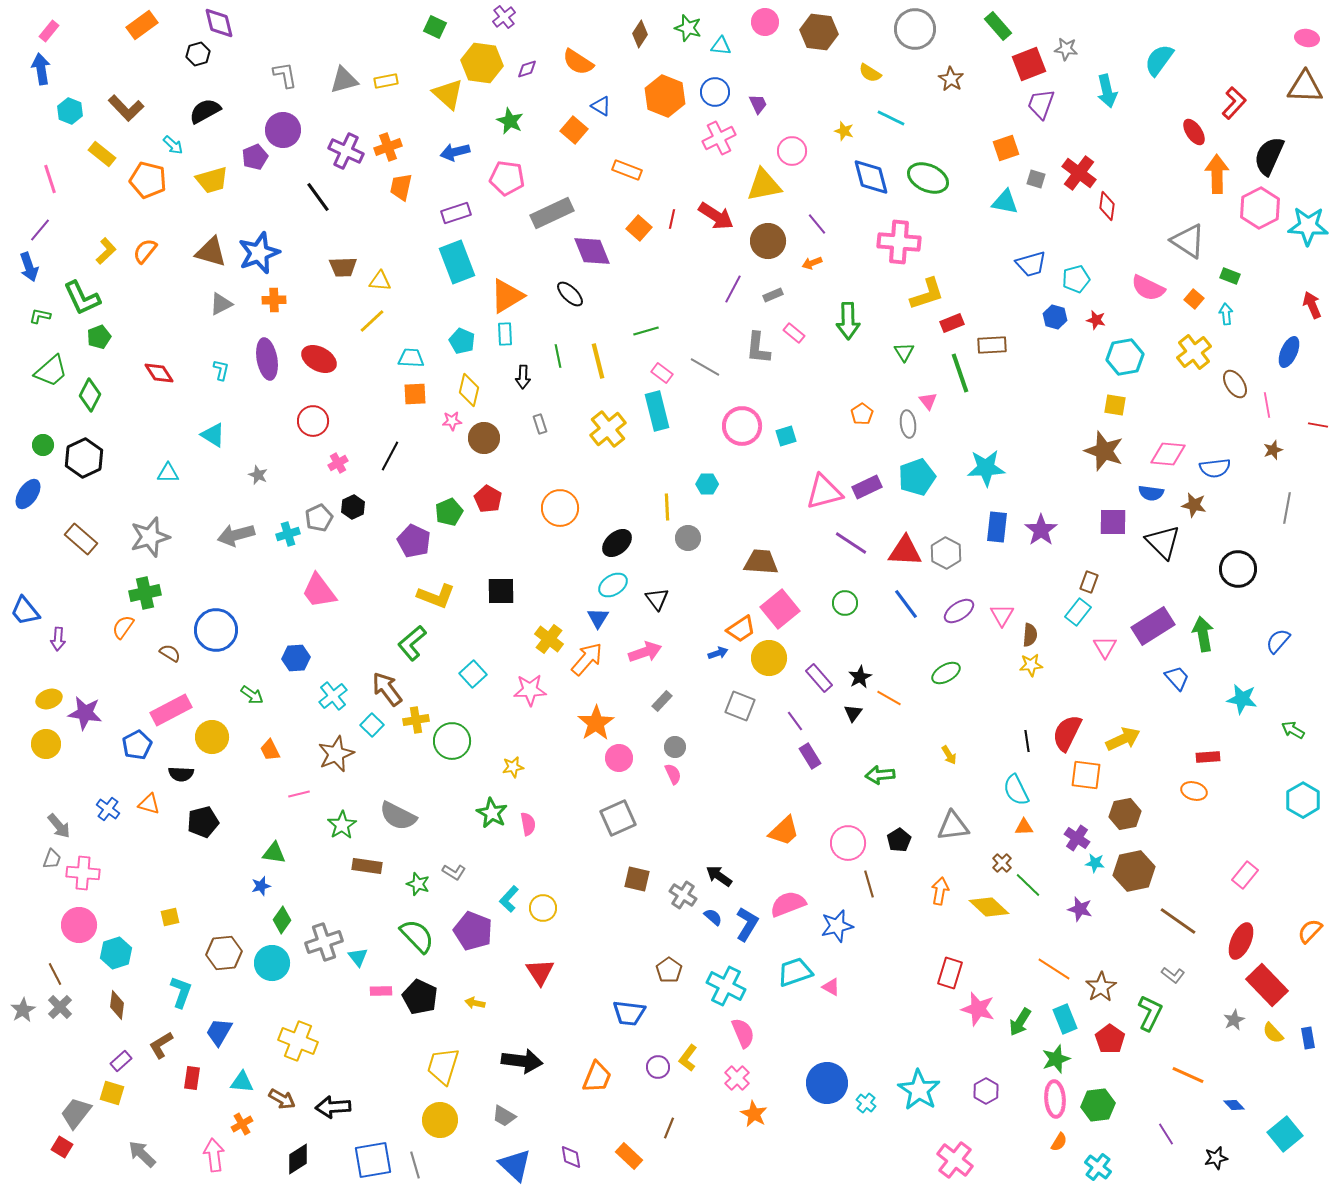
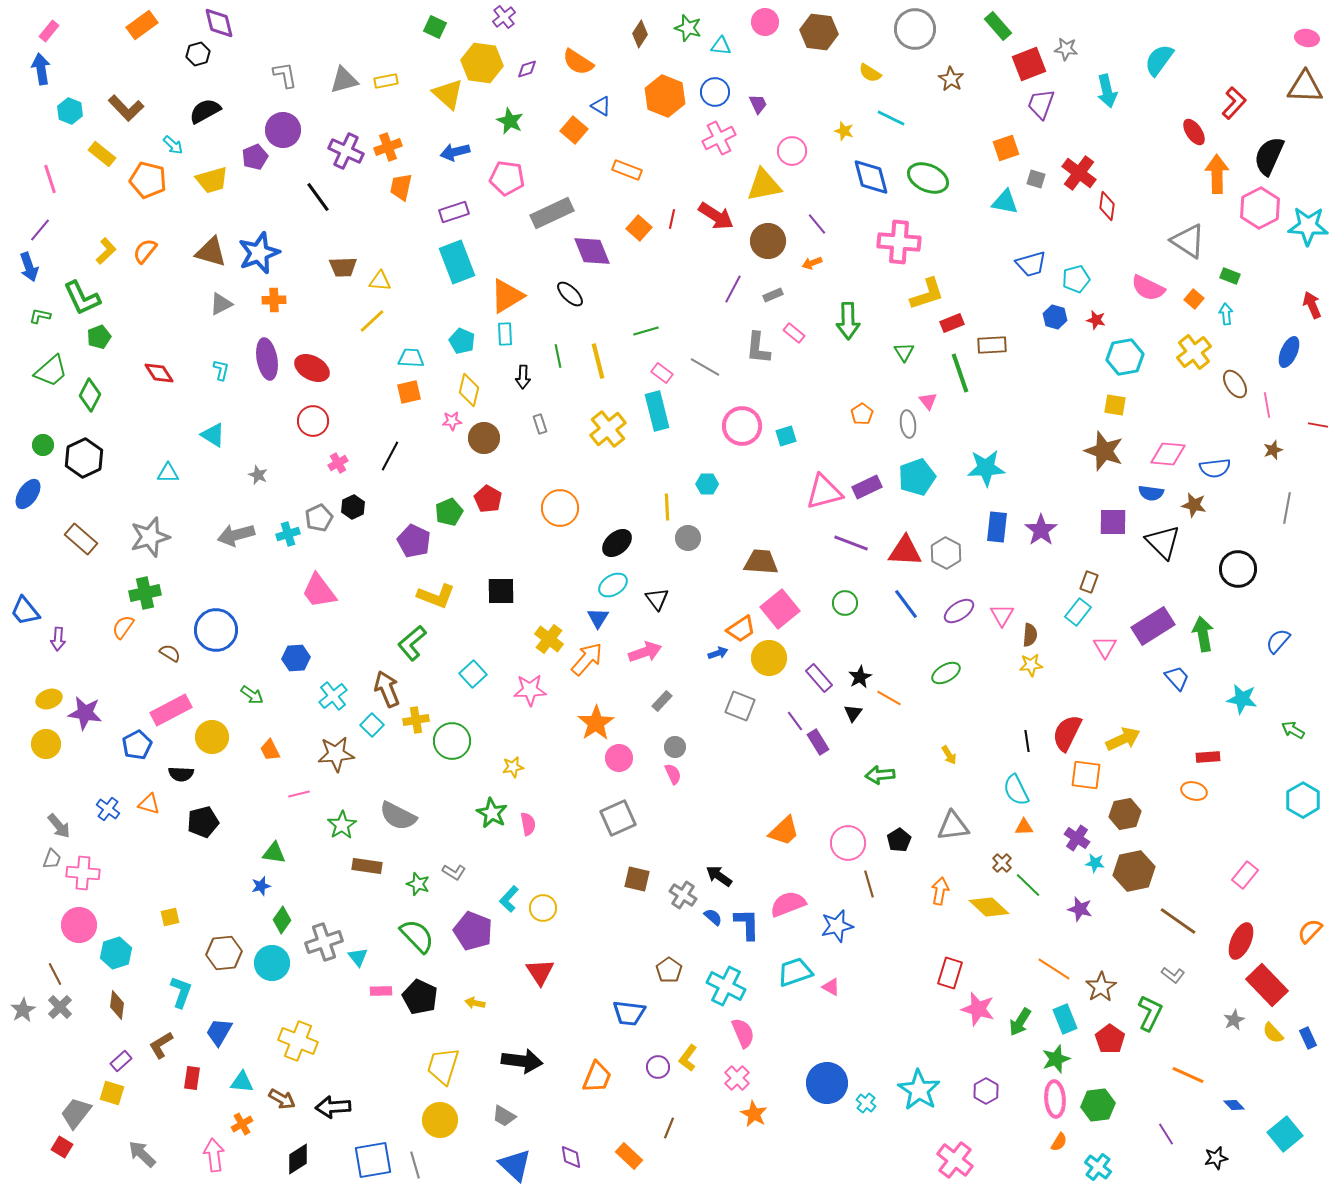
purple rectangle at (456, 213): moved 2 px left, 1 px up
red ellipse at (319, 359): moved 7 px left, 9 px down
orange square at (415, 394): moved 6 px left, 2 px up; rotated 10 degrees counterclockwise
purple line at (851, 543): rotated 12 degrees counterclockwise
brown arrow at (387, 689): rotated 15 degrees clockwise
brown star at (336, 754): rotated 18 degrees clockwise
purple rectangle at (810, 756): moved 8 px right, 14 px up
blue L-shape at (747, 924): rotated 32 degrees counterclockwise
blue rectangle at (1308, 1038): rotated 15 degrees counterclockwise
